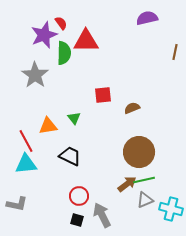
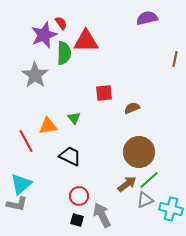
brown line: moved 7 px down
red square: moved 1 px right, 2 px up
cyan triangle: moved 5 px left, 20 px down; rotated 35 degrees counterclockwise
green line: moved 5 px right; rotated 30 degrees counterclockwise
